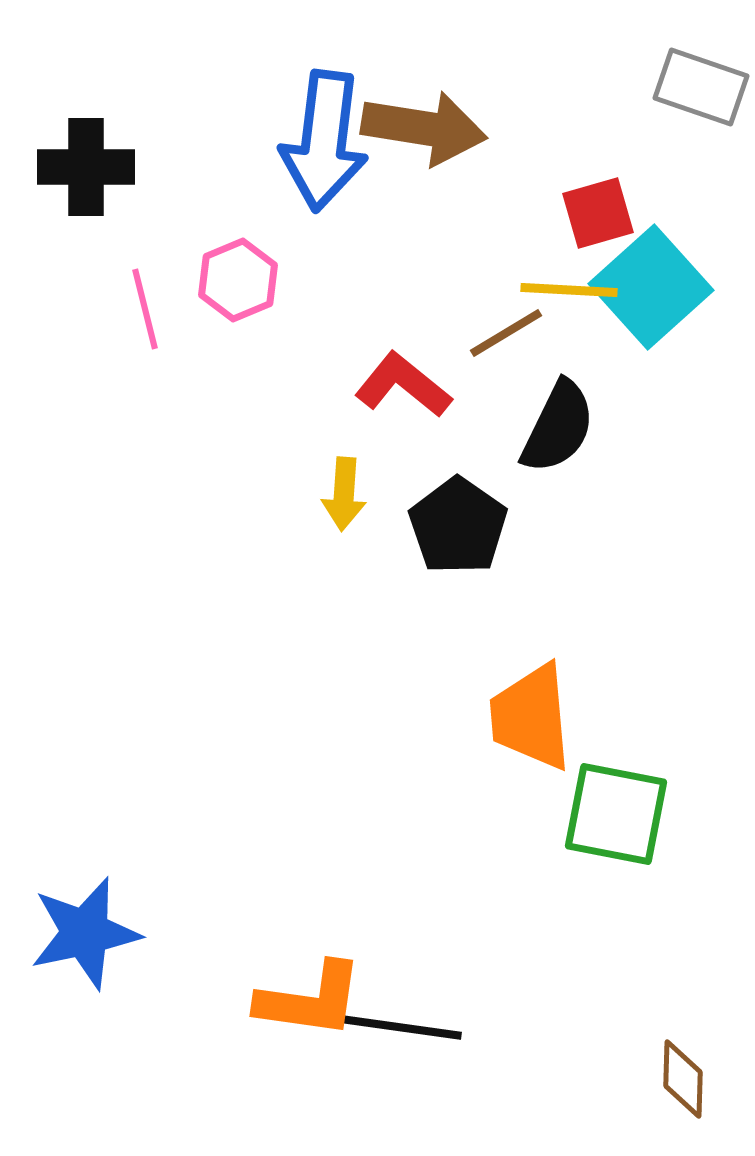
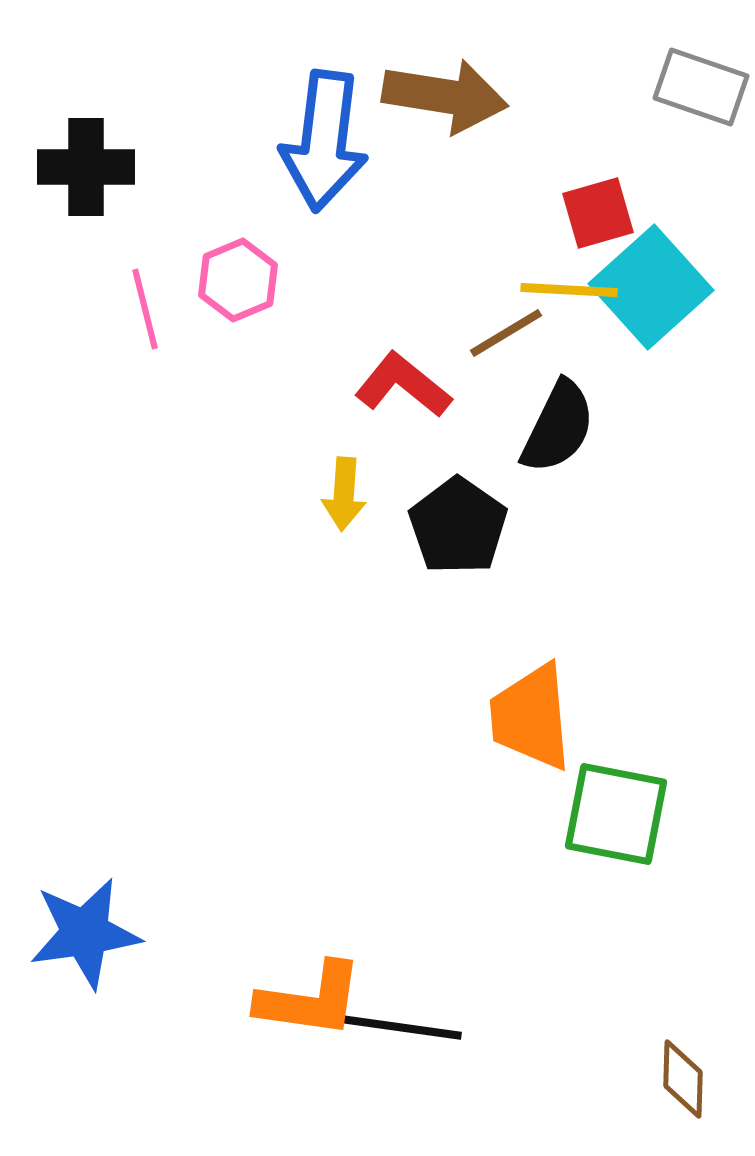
brown arrow: moved 21 px right, 32 px up
blue star: rotated 4 degrees clockwise
